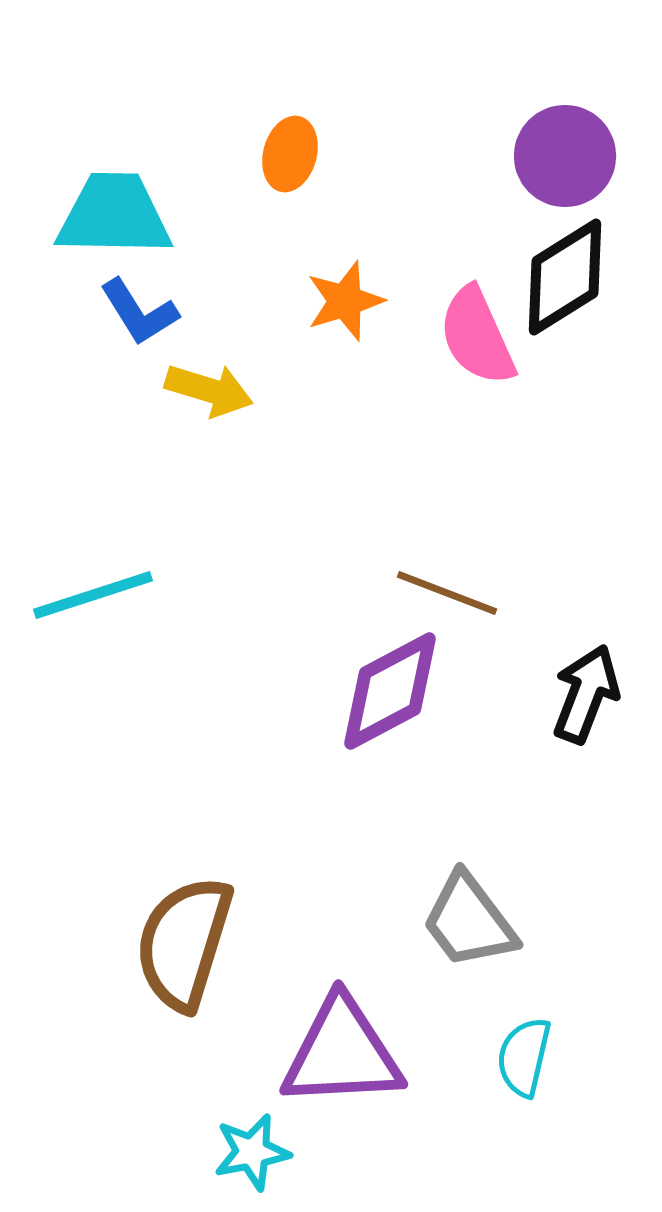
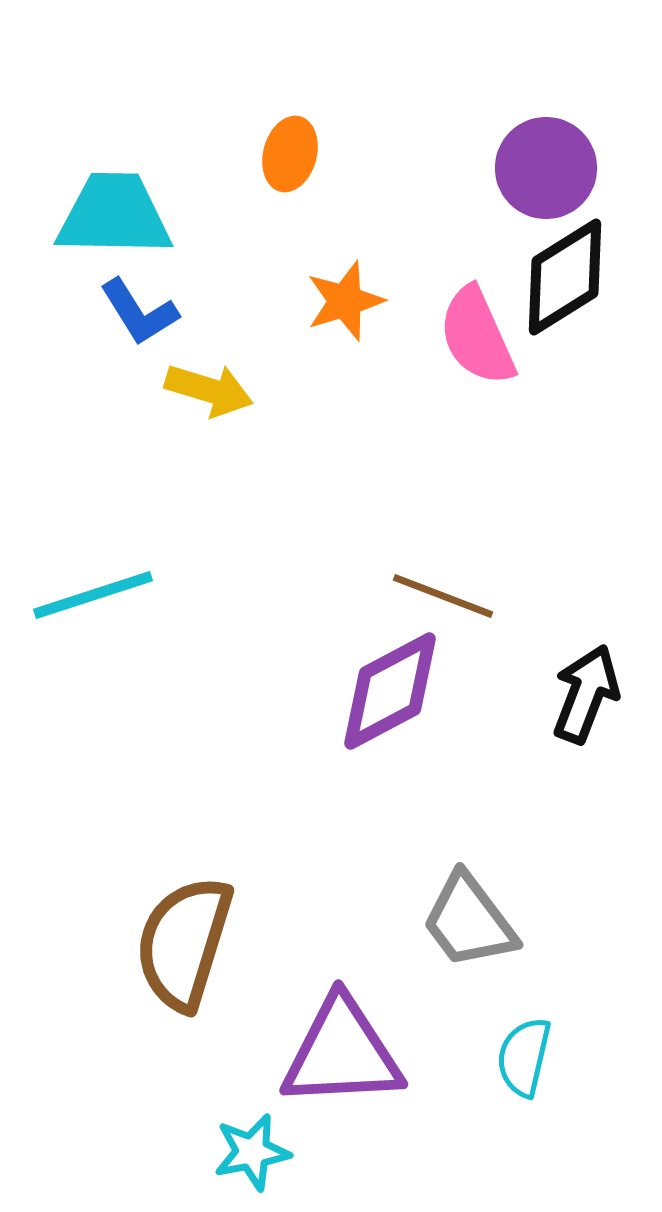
purple circle: moved 19 px left, 12 px down
brown line: moved 4 px left, 3 px down
